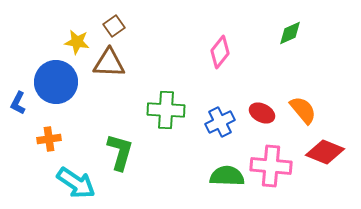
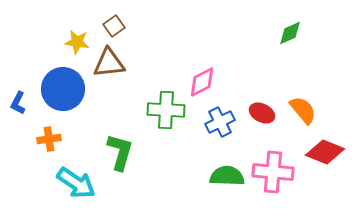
pink diamond: moved 18 px left, 30 px down; rotated 24 degrees clockwise
brown triangle: rotated 8 degrees counterclockwise
blue circle: moved 7 px right, 7 px down
pink cross: moved 2 px right, 6 px down
